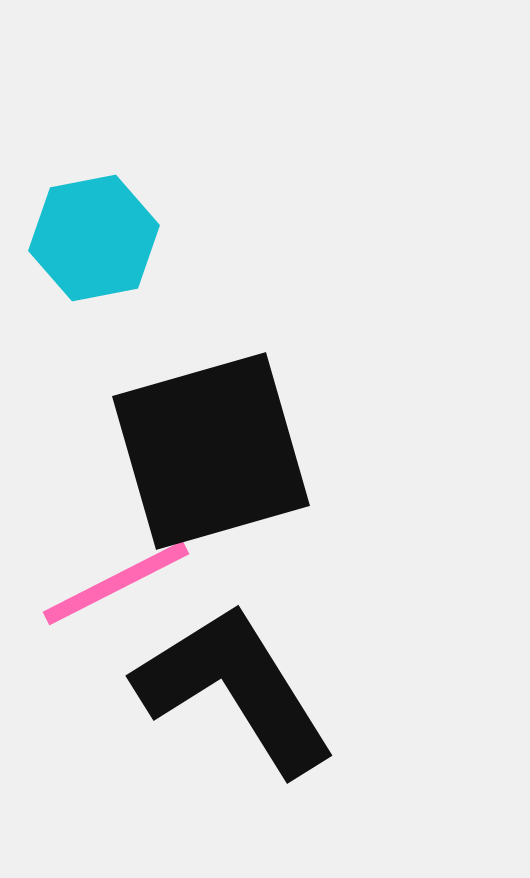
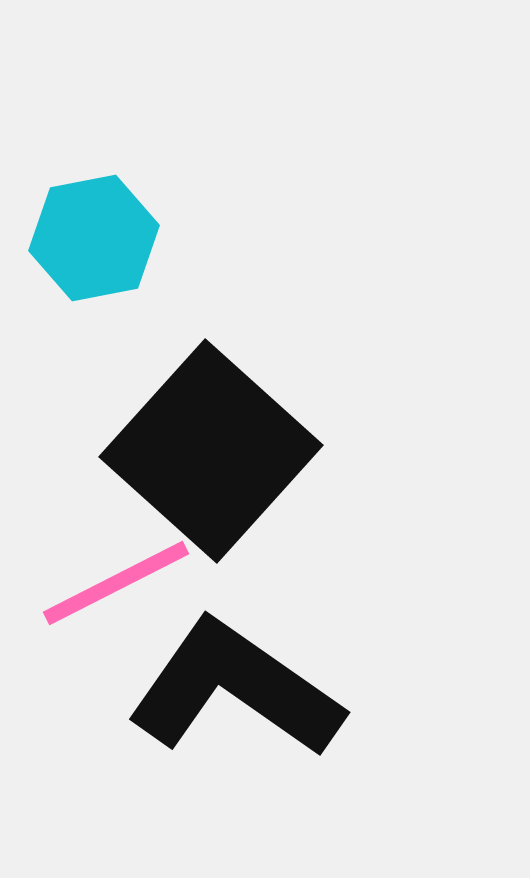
black square: rotated 32 degrees counterclockwise
black L-shape: rotated 23 degrees counterclockwise
